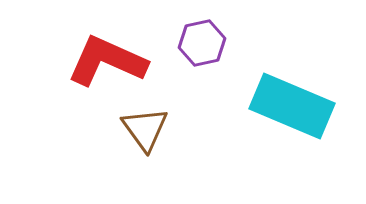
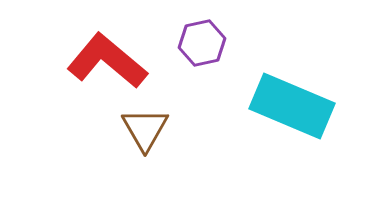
red L-shape: rotated 16 degrees clockwise
brown triangle: rotated 6 degrees clockwise
